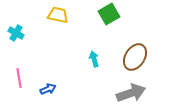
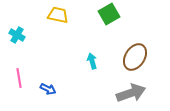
cyan cross: moved 1 px right, 2 px down
cyan arrow: moved 2 px left, 2 px down
blue arrow: rotated 49 degrees clockwise
